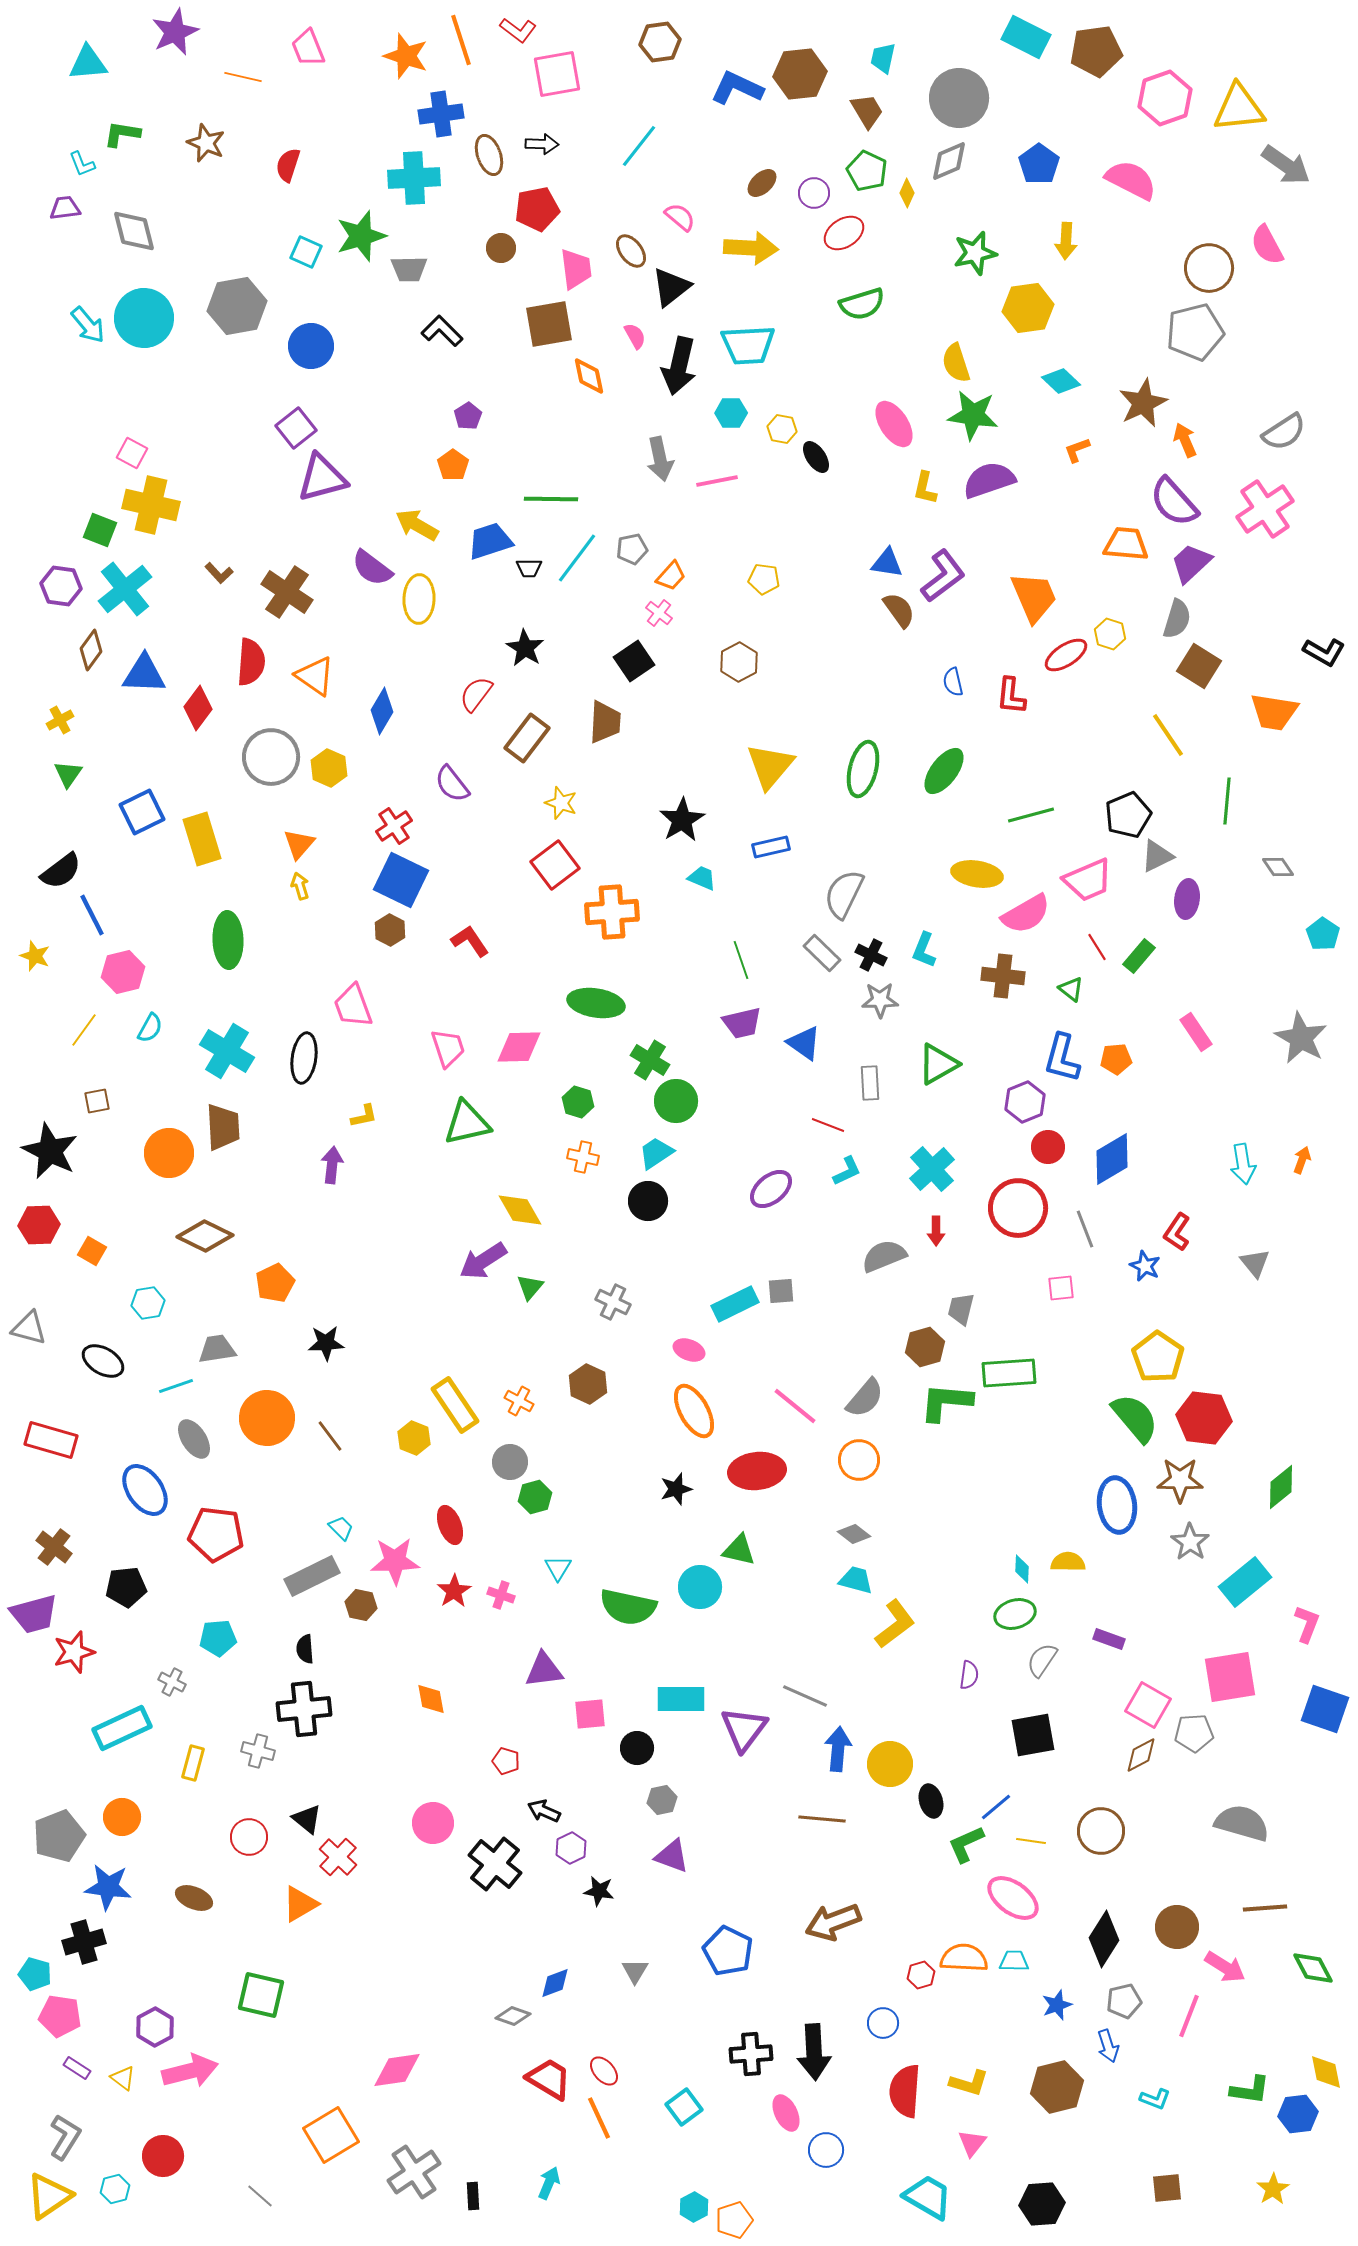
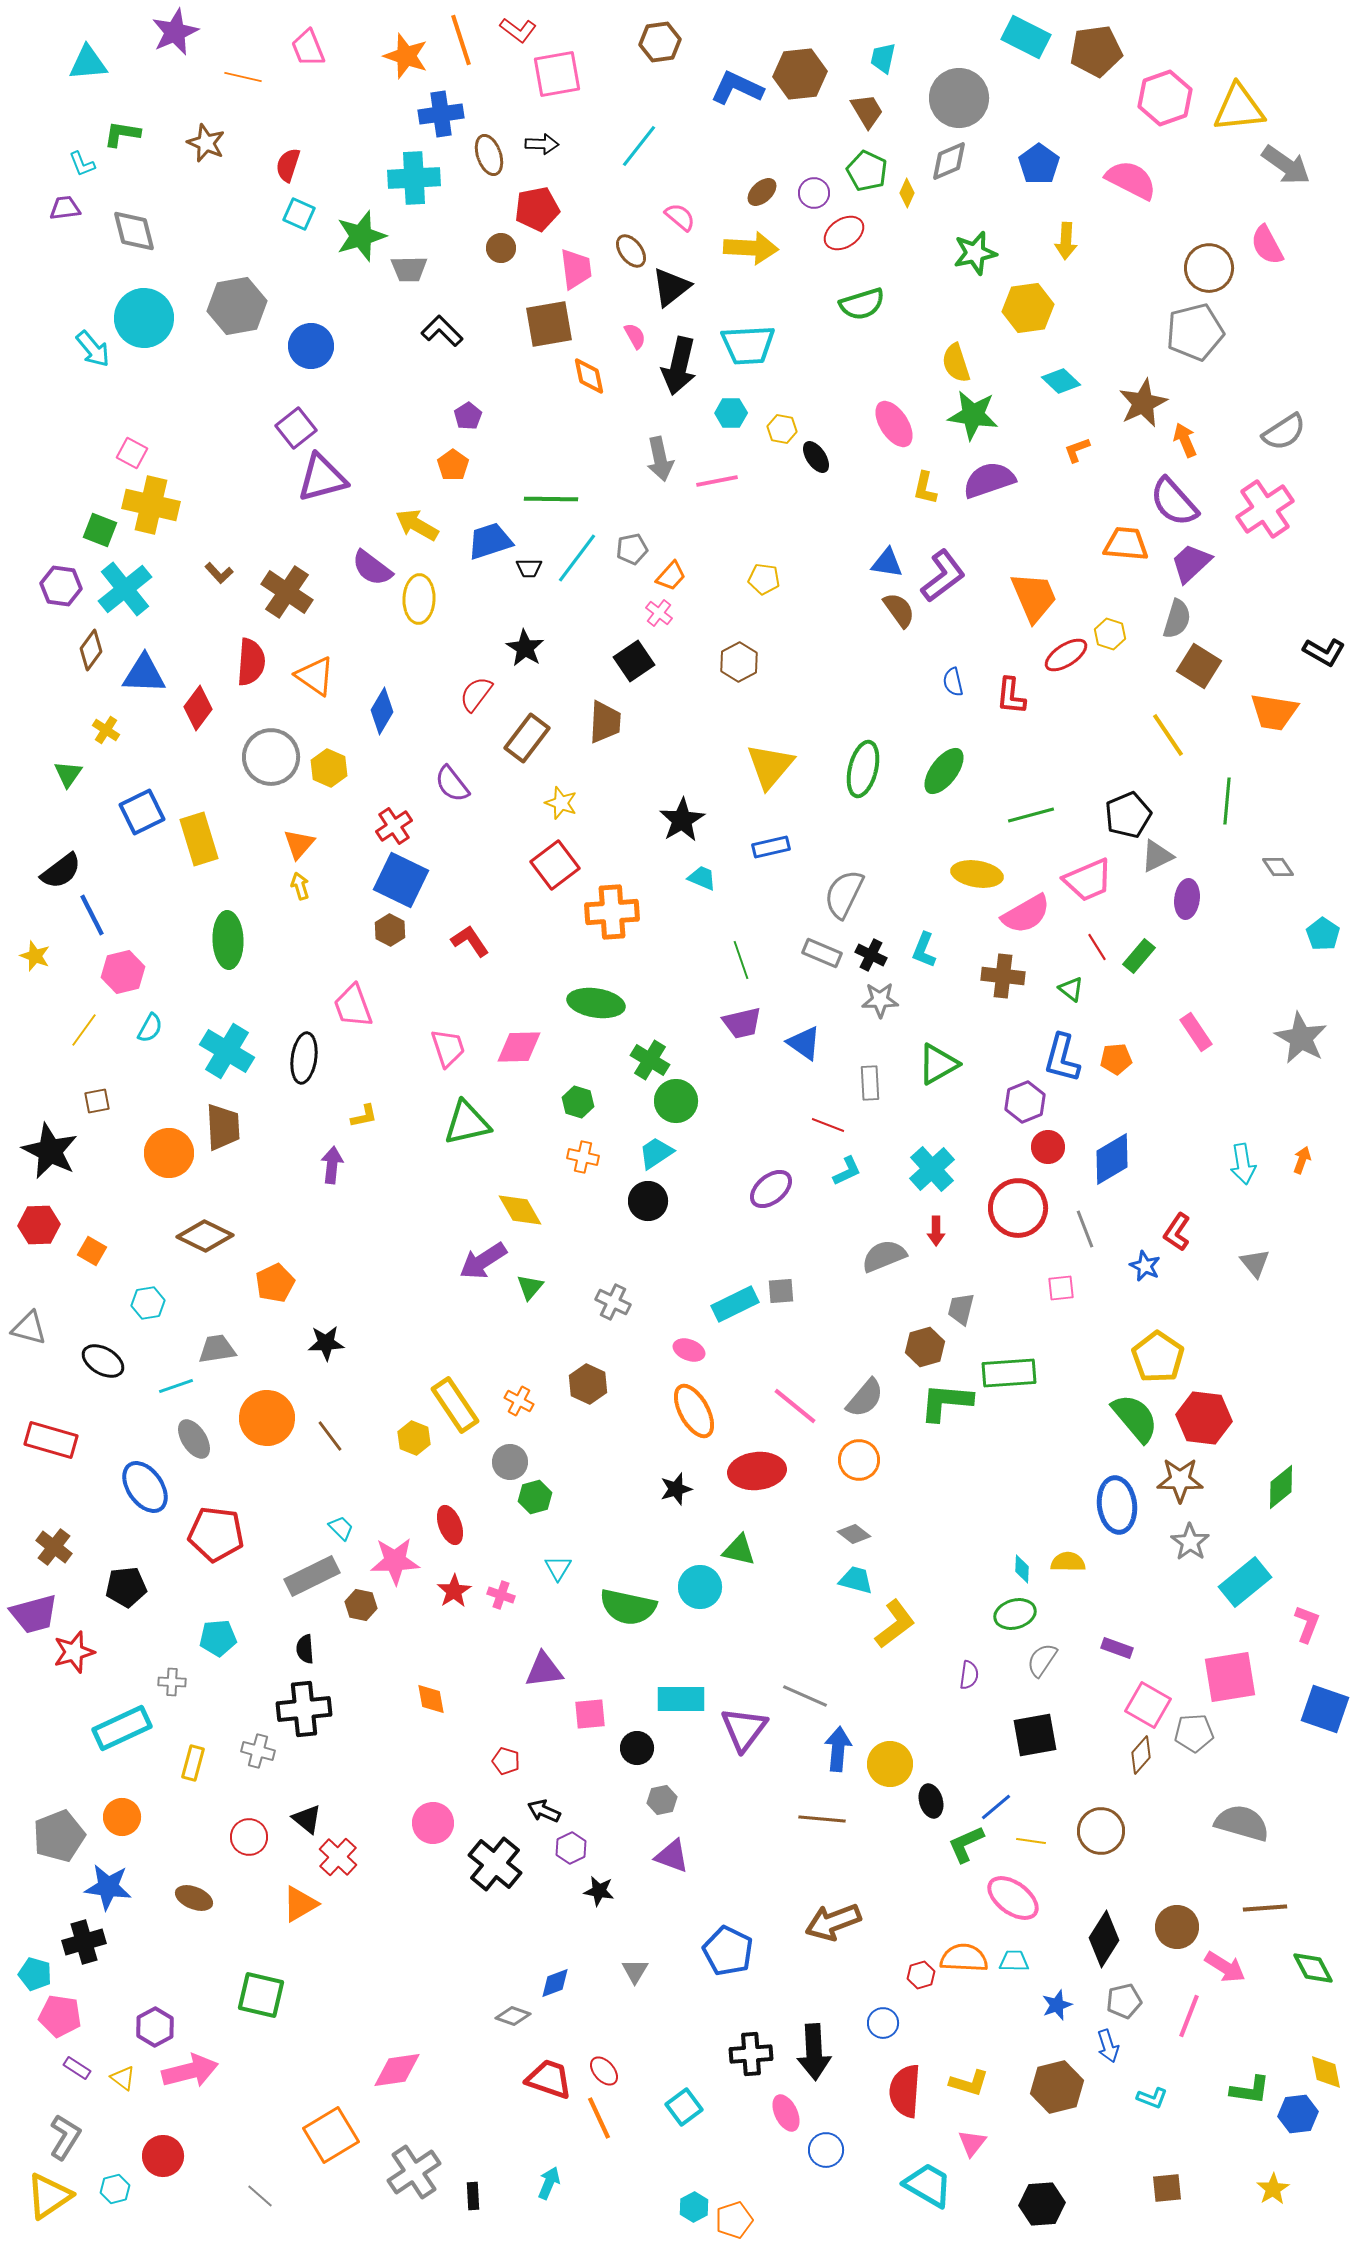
brown ellipse at (762, 183): moved 9 px down
cyan square at (306, 252): moved 7 px left, 38 px up
cyan arrow at (88, 325): moved 5 px right, 24 px down
yellow cross at (60, 720): moved 46 px right, 10 px down; rotated 28 degrees counterclockwise
yellow rectangle at (202, 839): moved 3 px left
gray rectangle at (822, 953): rotated 21 degrees counterclockwise
blue ellipse at (145, 1490): moved 3 px up
purple rectangle at (1109, 1639): moved 8 px right, 9 px down
gray cross at (172, 1682): rotated 24 degrees counterclockwise
black square at (1033, 1735): moved 2 px right
brown diamond at (1141, 1755): rotated 21 degrees counterclockwise
red trapezoid at (549, 2079): rotated 12 degrees counterclockwise
cyan L-shape at (1155, 2099): moved 3 px left, 1 px up
cyan trapezoid at (928, 2197): moved 12 px up
